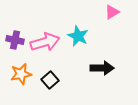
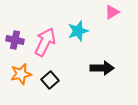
cyan star: moved 5 px up; rotated 30 degrees clockwise
pink arrow: rotated 48 degrees counterclockwise
